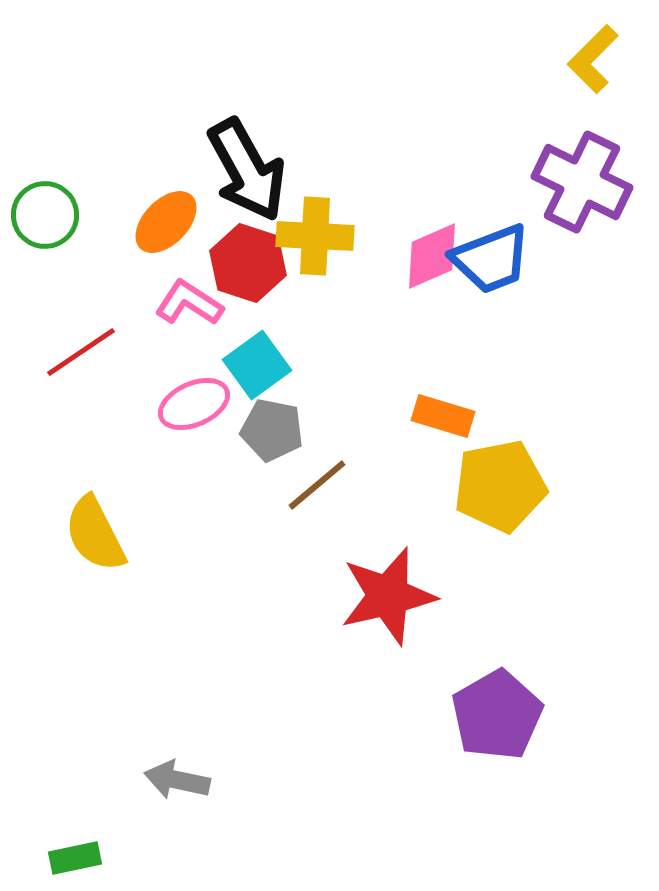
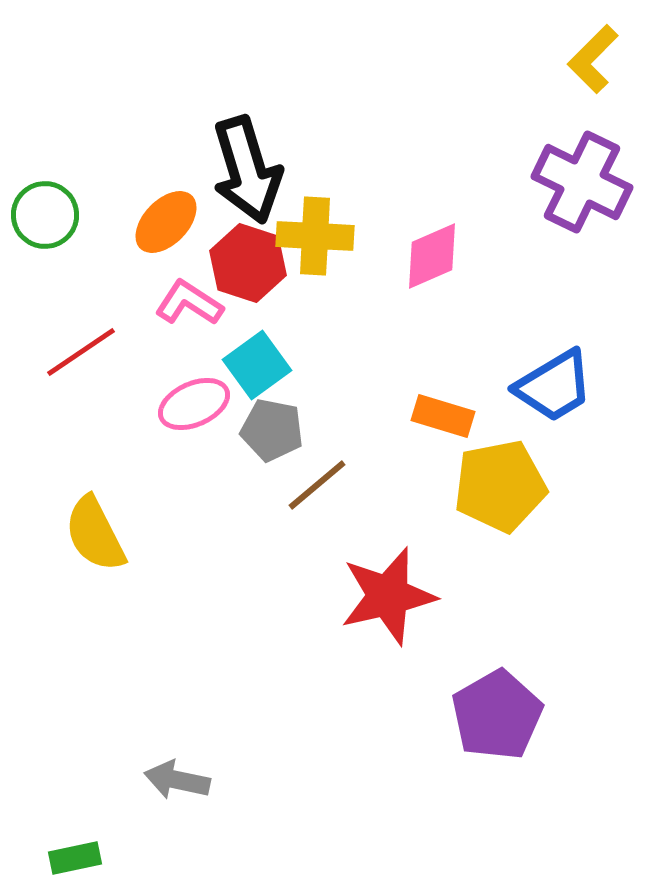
black arrow: rotated 12 degrees clockwise
blue trapezoid: moved 63 px right, 127 px down; rotated 10 degrees counterclockwise
